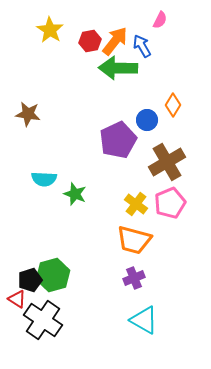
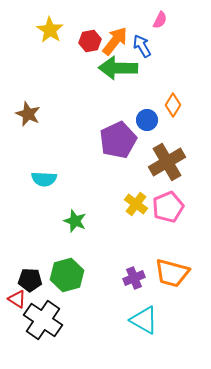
brown star: rotated 15 degrees clockwise
green star: moved 27 px down
pink pentagon: moved 2 px left, 4 px down
orange trapezoid: moved 38 px right, 33 px down
green hexagon: moved 14 px right
black pentagon: rotated 20 degrees clockwise
